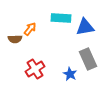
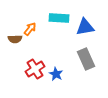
cyan rectangle: moved 2 px left
gray rectangle: moved 2 px left
blue star: moved 14 px left
